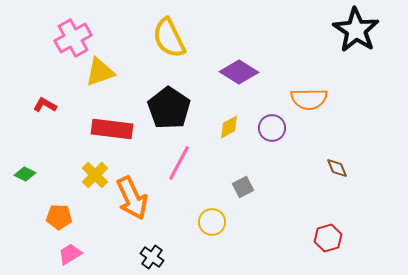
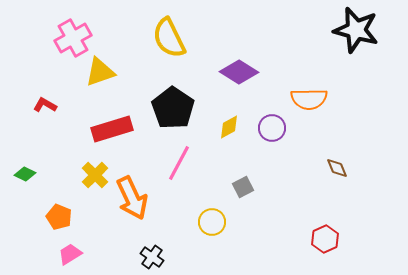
black star: rotated 18 degrees counterclockwise
black pentagon: moved 4 px right
red rectangle: rotated 24 degrees counterclockwise
orange pentagon: rotated 20 degrees clockwise
red hexagon: moved 3 px left, 1 px down; rotated 8 degrees counterclockwise
